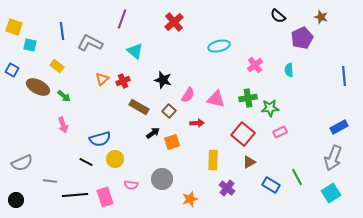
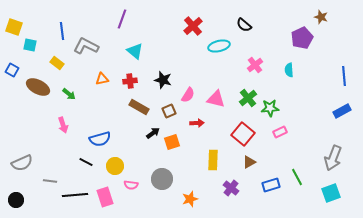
black semicircle at (278, 16): moved 34 px left, 9 px down
red cross at (174, 22): moved 19 px right, 4 px down
gray L-shape at (90, 43): moved 4 px left, 3 px down
yellow rectangle at (57, 66): moved 3 px up
orange triangle at (102, 79): rotated 32 degrees clockwise
red cross at (123, 81): moved 7 px right; rotated 16 degrees clockwise
green arrow at (64, 96): moved 5 px right, 2 px up
green cross at (248, 98): rotated 30 degrees counterclockwise
brown square at (169, 111): rotated 24 degrees clockwise
blue rectangle at (339, 127): moved 3 px right, 16 px up
yellow circle at (115, 159): moved 7 px down
blue rectangle at (271, 185): rotated 48 degrees counterclockwise
purple cross at (227, 188): moved 4 px right
cyan square at (331, 193): rotated 12 degrees clockwise
